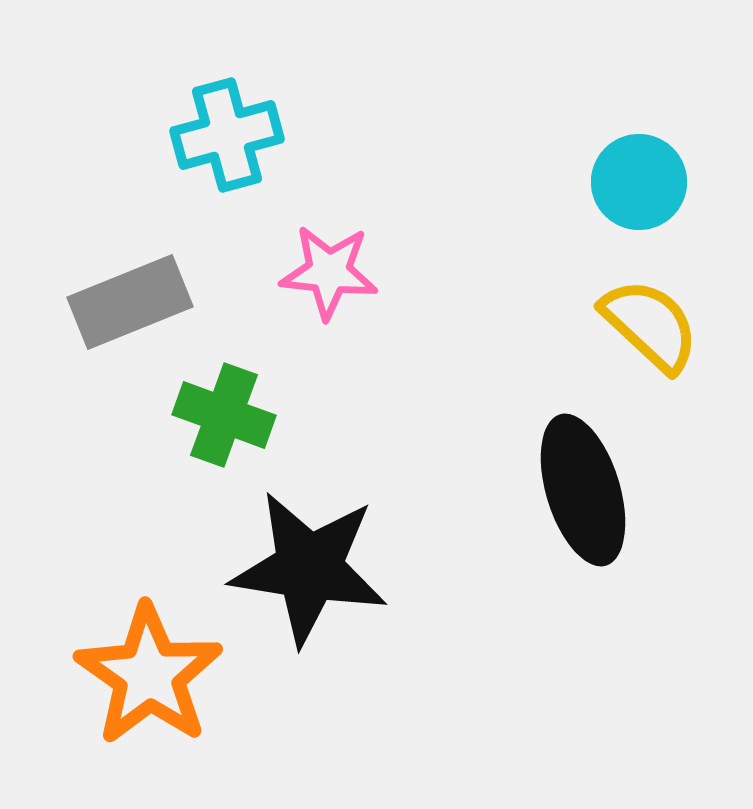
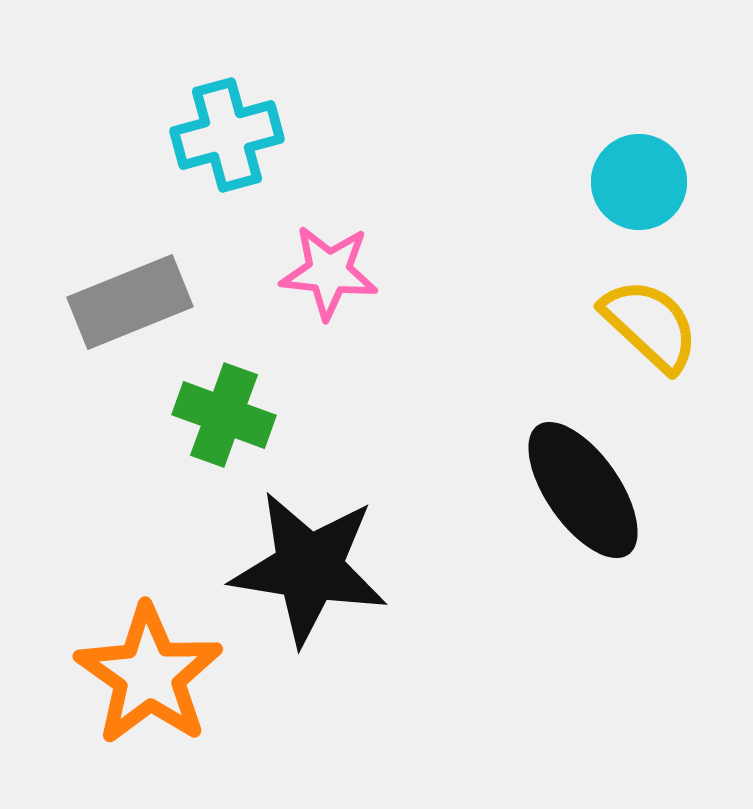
black ellipse: rotated 18 degrees counterclockwise
